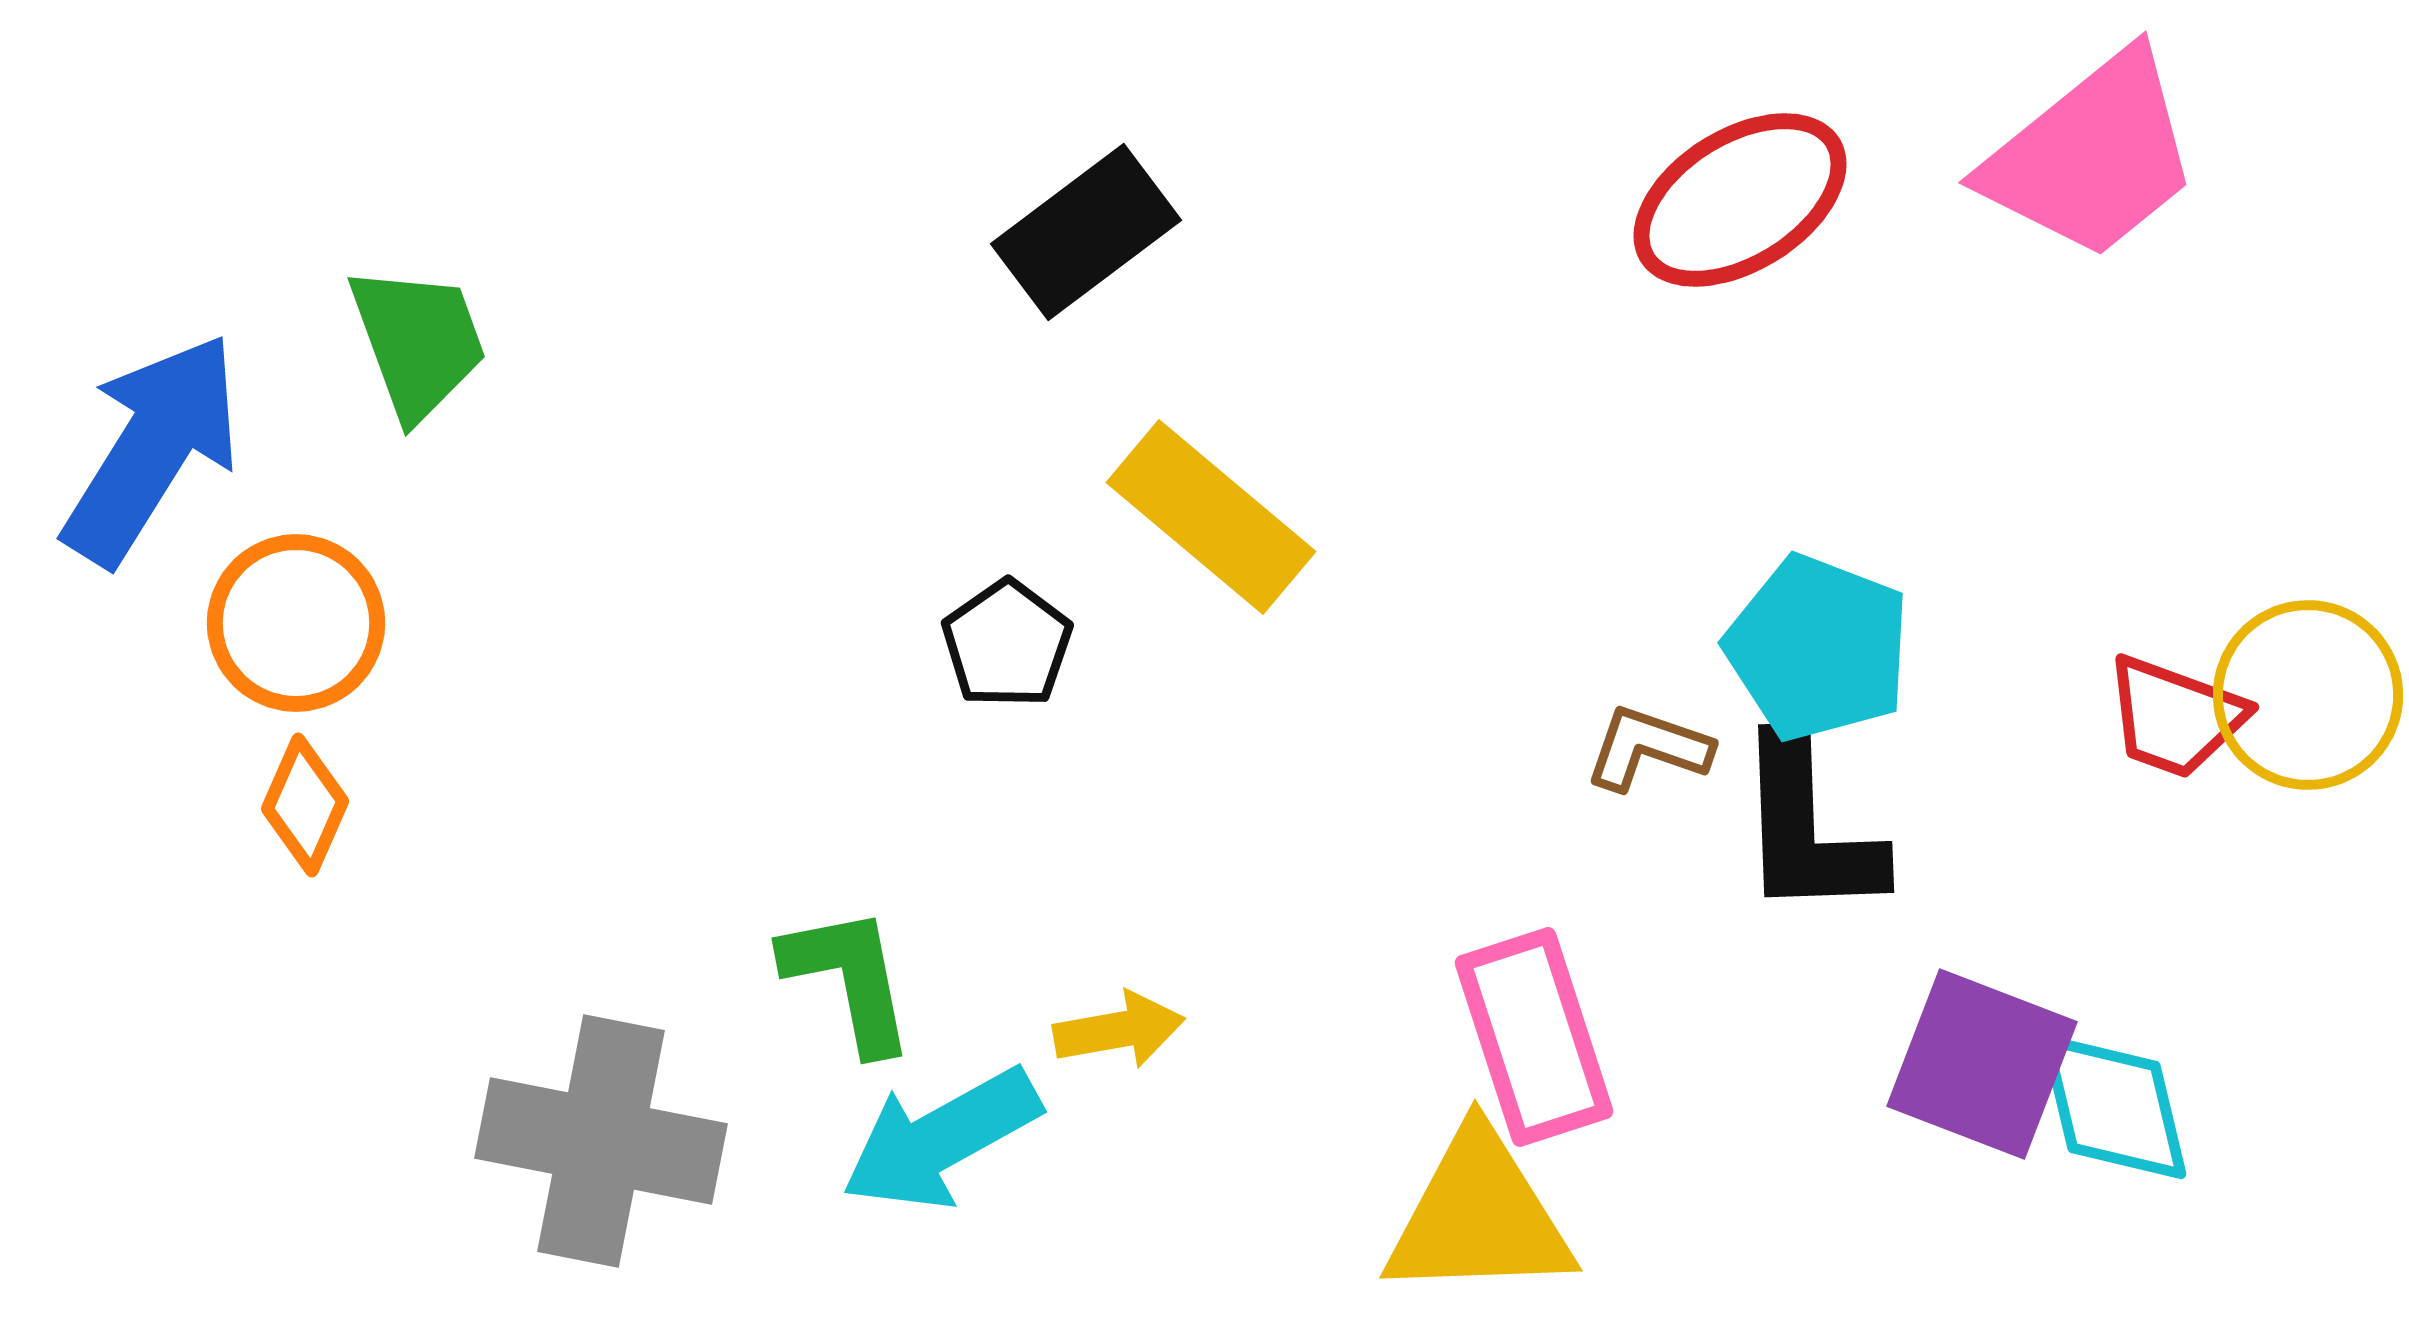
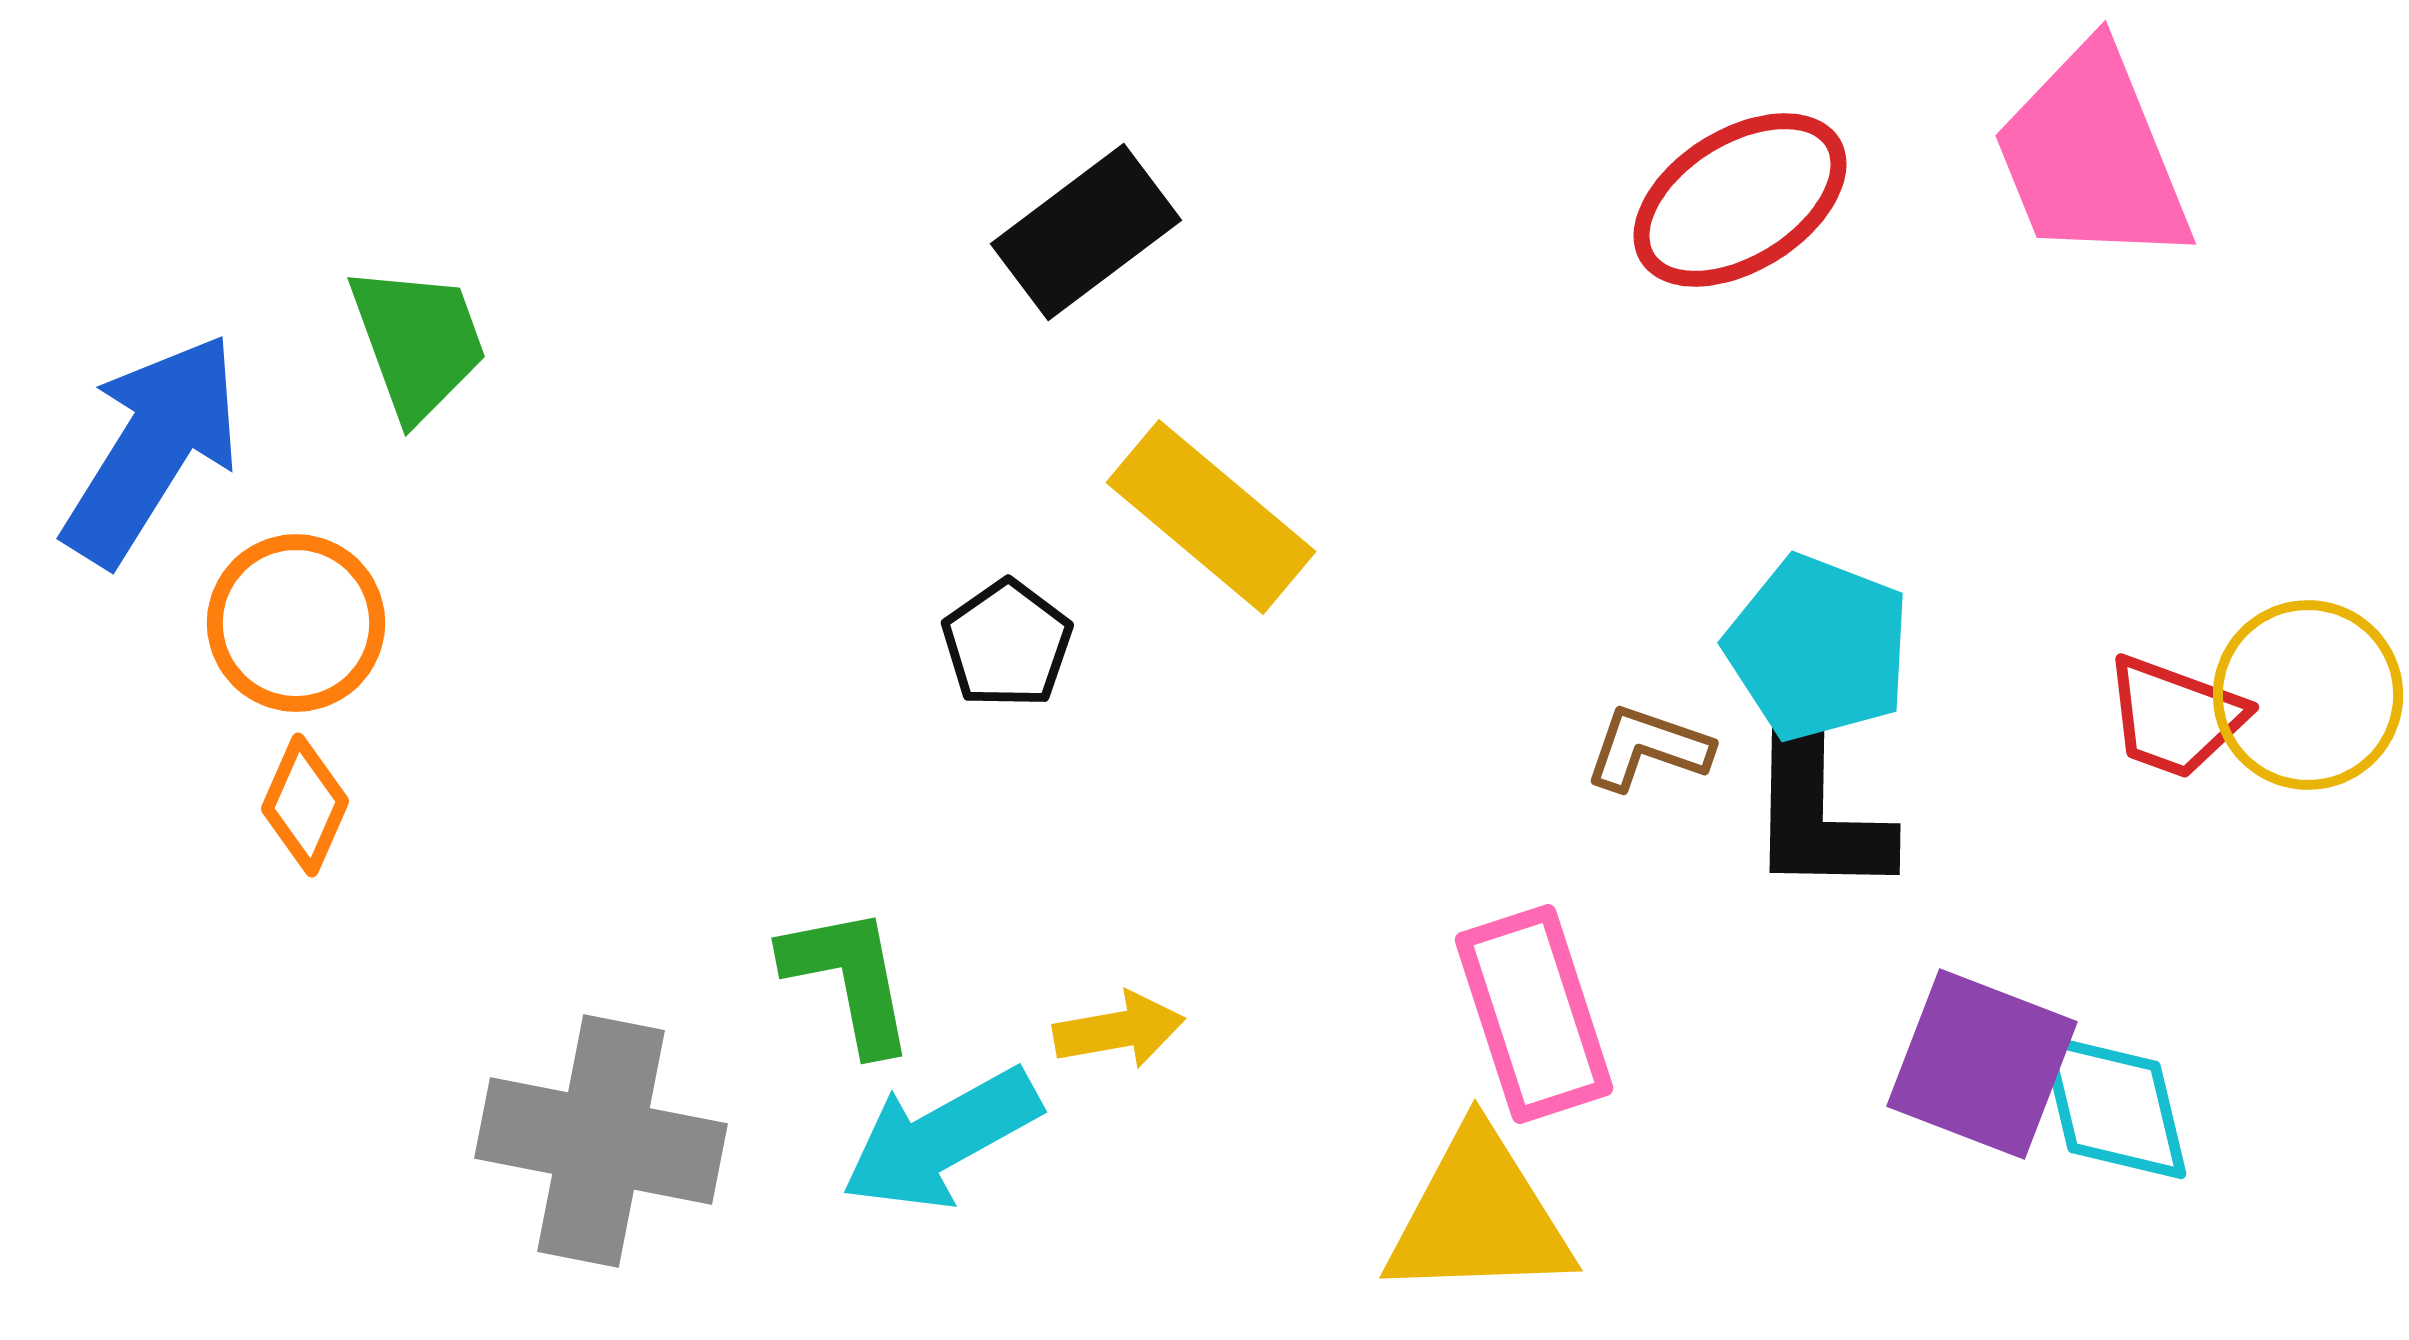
pink trapezoid: rotated 107 degrees clockwise
black L-shape: moved 9 px right, 22 px up; rotated 3 degrees clockwise
pink rectangle: moved 23 px up
